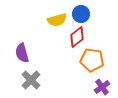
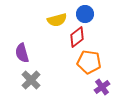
blue circle: moved 4 px right
orange pentagon: moved 3 px left, 2 px down
